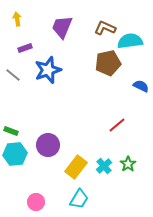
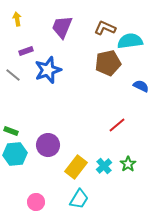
purple rectangle: moved 1 px right, 3 px down
